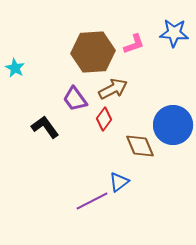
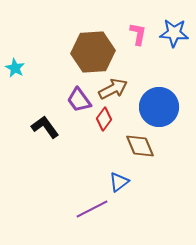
pink L-shape: moved 4 px right, 10 px up; rotated 60 degrees counterclockwise
purple trapezoid: moved 4 px right, 1 px down
blue circle: moved 14 px left, 18 px up
purple line: moved 8 px down
